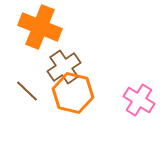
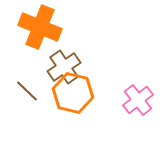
pink cross: moved 1 px left; rotated 20 degrees clockwise
